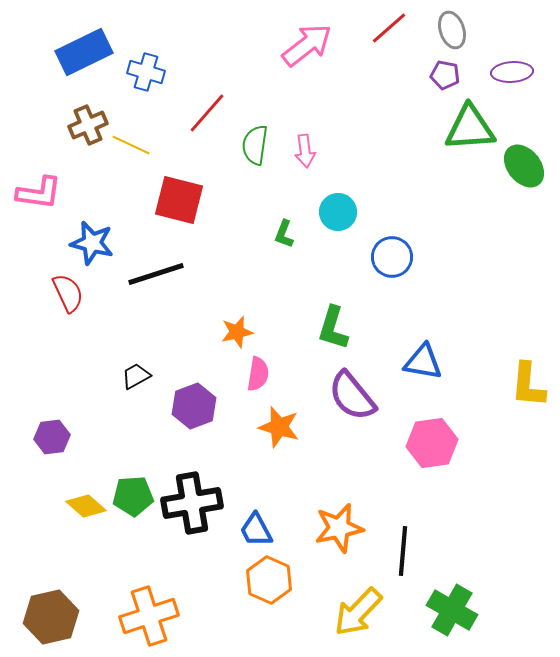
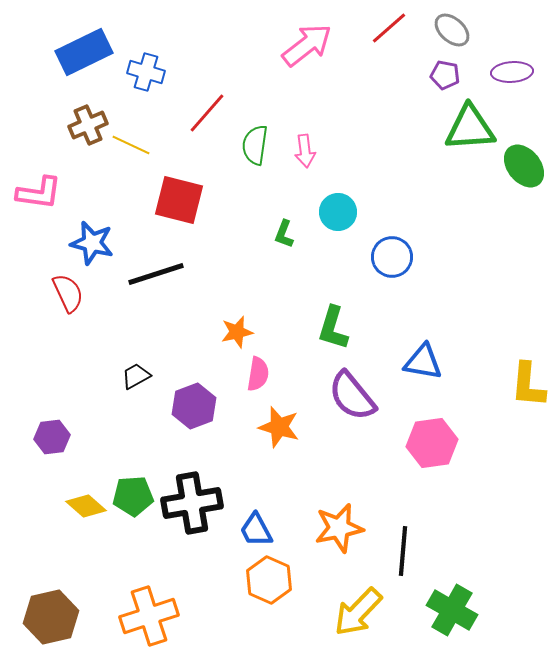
gray ellipse at (452, 30): rotated 30 degrees counterclockwise
